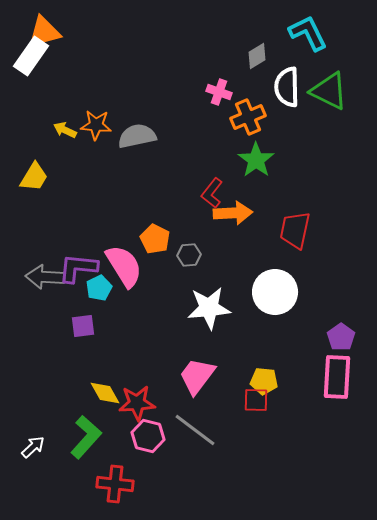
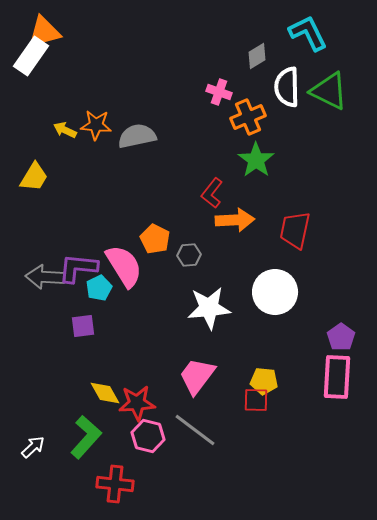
orange arrow: moved 2 px right, 7 px down
